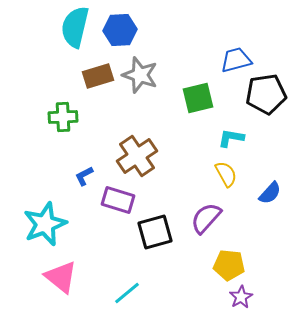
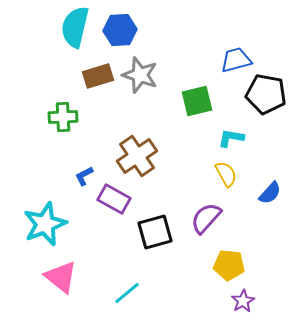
black pentagon: rotated 18 degrees clockwise
green square: moved 1 px left, 3 px down
purple rectangle: moved 4 px left, 1 px up; rotated 12 degrees clockwise
purple star: moved 2 px right, 4 px down
